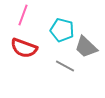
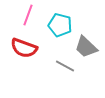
pink line: moved 5 px right
cyan pentagon: moved 2 px left, 5 px up
